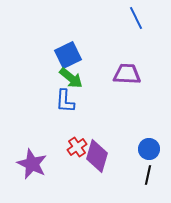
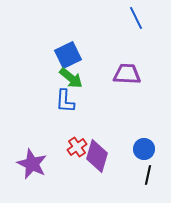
blue circle: moved 5 px left
